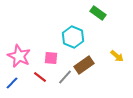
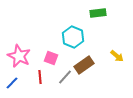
green rectangle: rotated 42 degrees counterclockwise
pink square: rotated 16 degrees clockwise
red line: rotated 48 degrees clockwise
